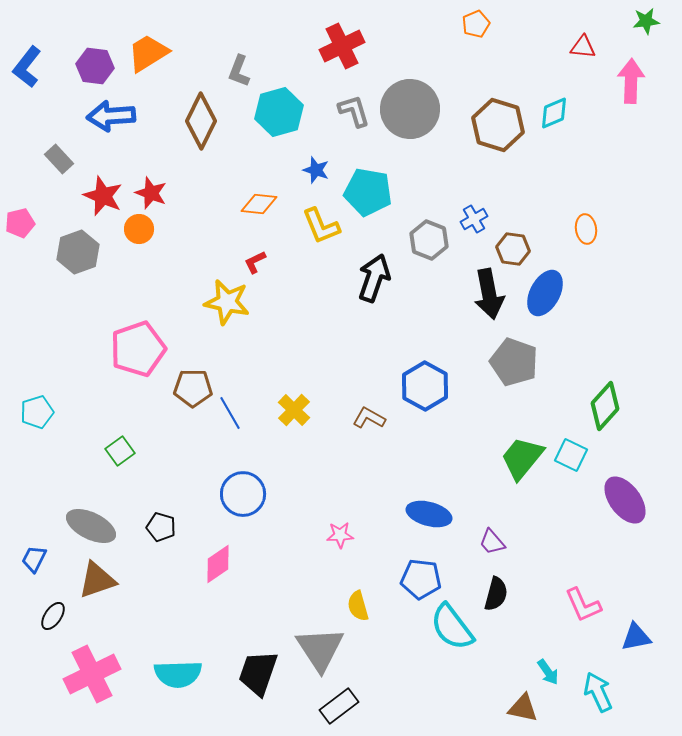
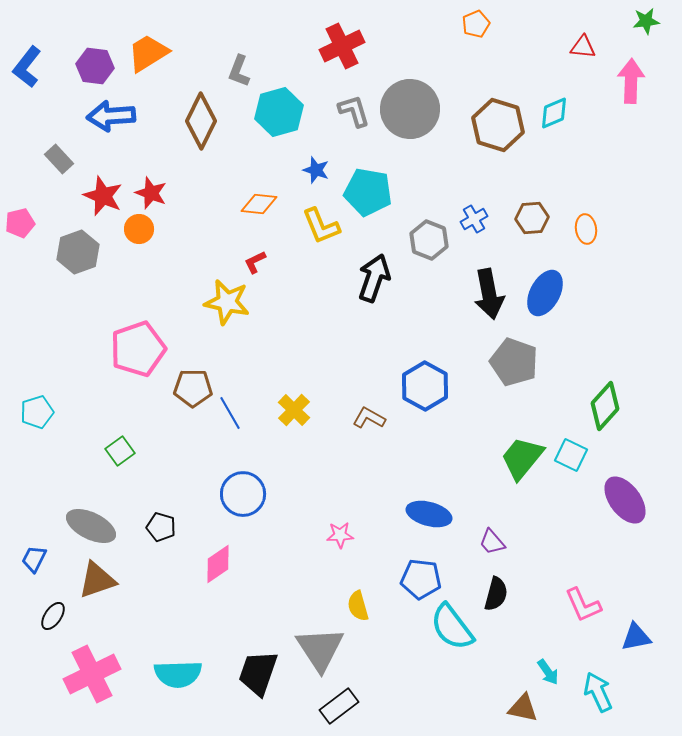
brown hexagon at (513, 249): moved 19 px right, 31 px up; rotated 12 degrees counterclockwise
